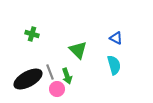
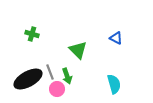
cyan semicircle: moved 19 px down
